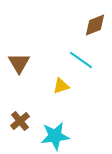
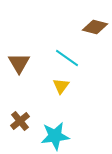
brown diamond: moved 2 px down; rotated 35 degrees clockwise
cyan line: moved 14 px left, 2 px up
yellow triangle: rotated 36 degrees counterclockwise
